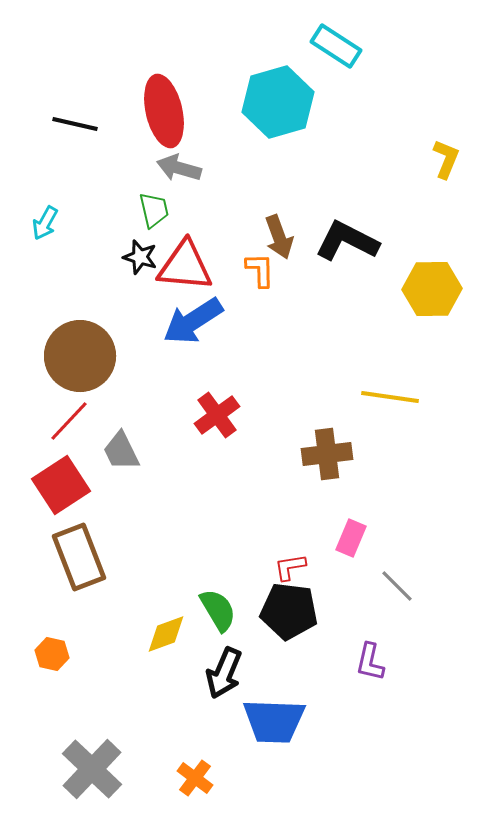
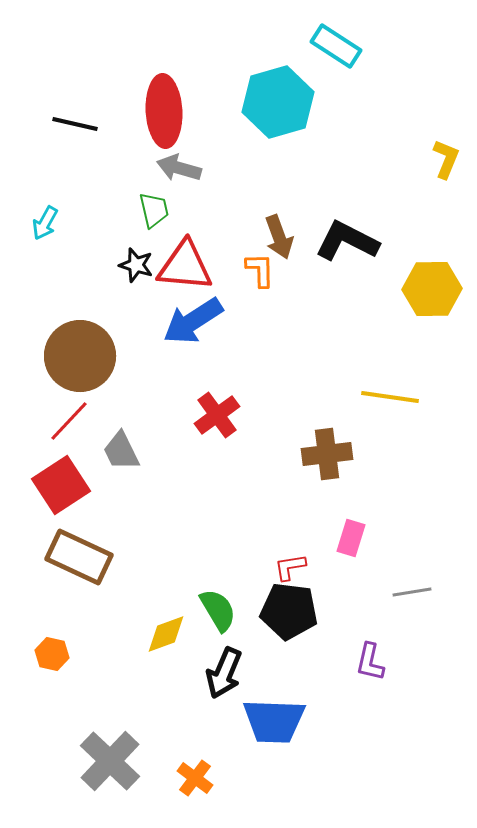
red ellipse: rotated 10 degrees clockwise
black star: moved 4 px left, 8 px down
pink rectangle: rotated 6 degrees counterclockwise
brown rectangle: rotated 44 degrees counterclockwise
gray line: moved 15 px right, 6 px down; rotated 54 degrees counterclockwise
gray cross: moved 18 px right, 8 px up
